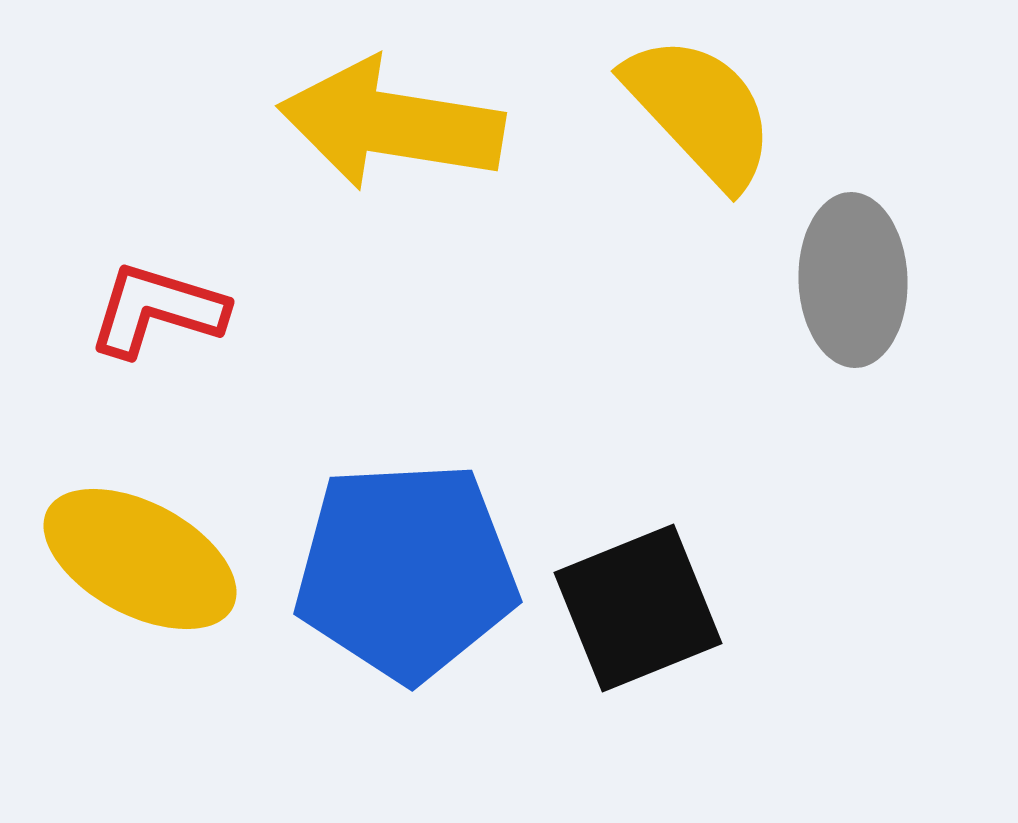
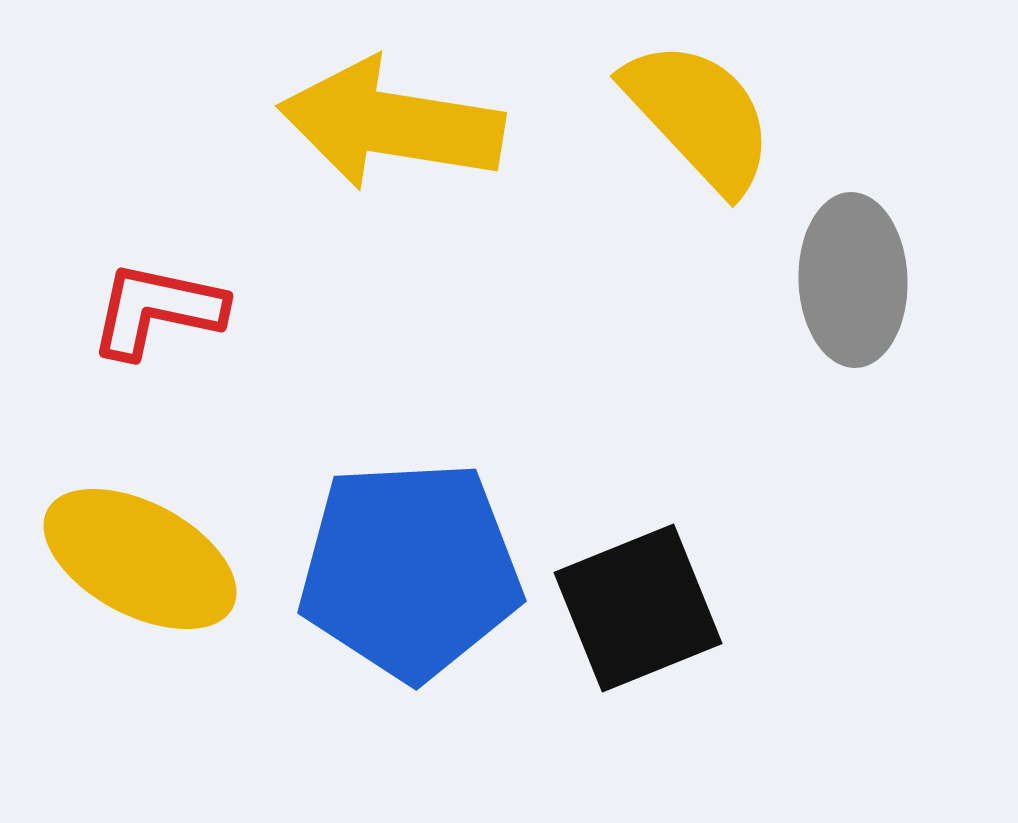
yellow semicircle: moved 1 px left, 5 px down
red L-shape: rotated 5 degrees counterclockwise
blue pentagon: moved 4 px right, 1 px up
